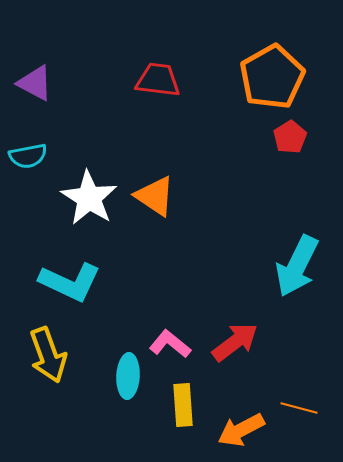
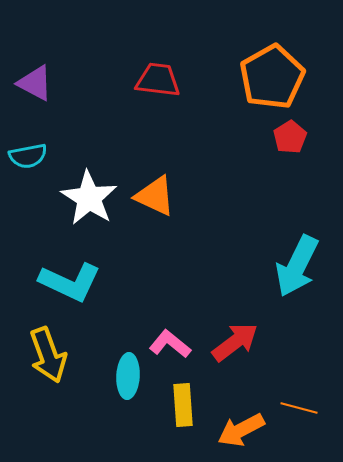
orange triangle: rotated 9 degrees counterclockwise
